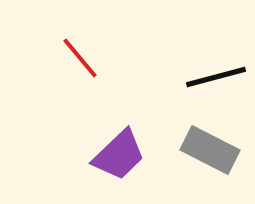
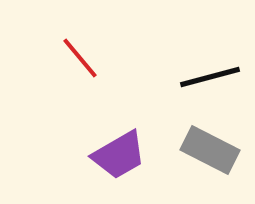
black line: moved 6 px left
purple trapezoid: rotated 14 degrees clockwise
